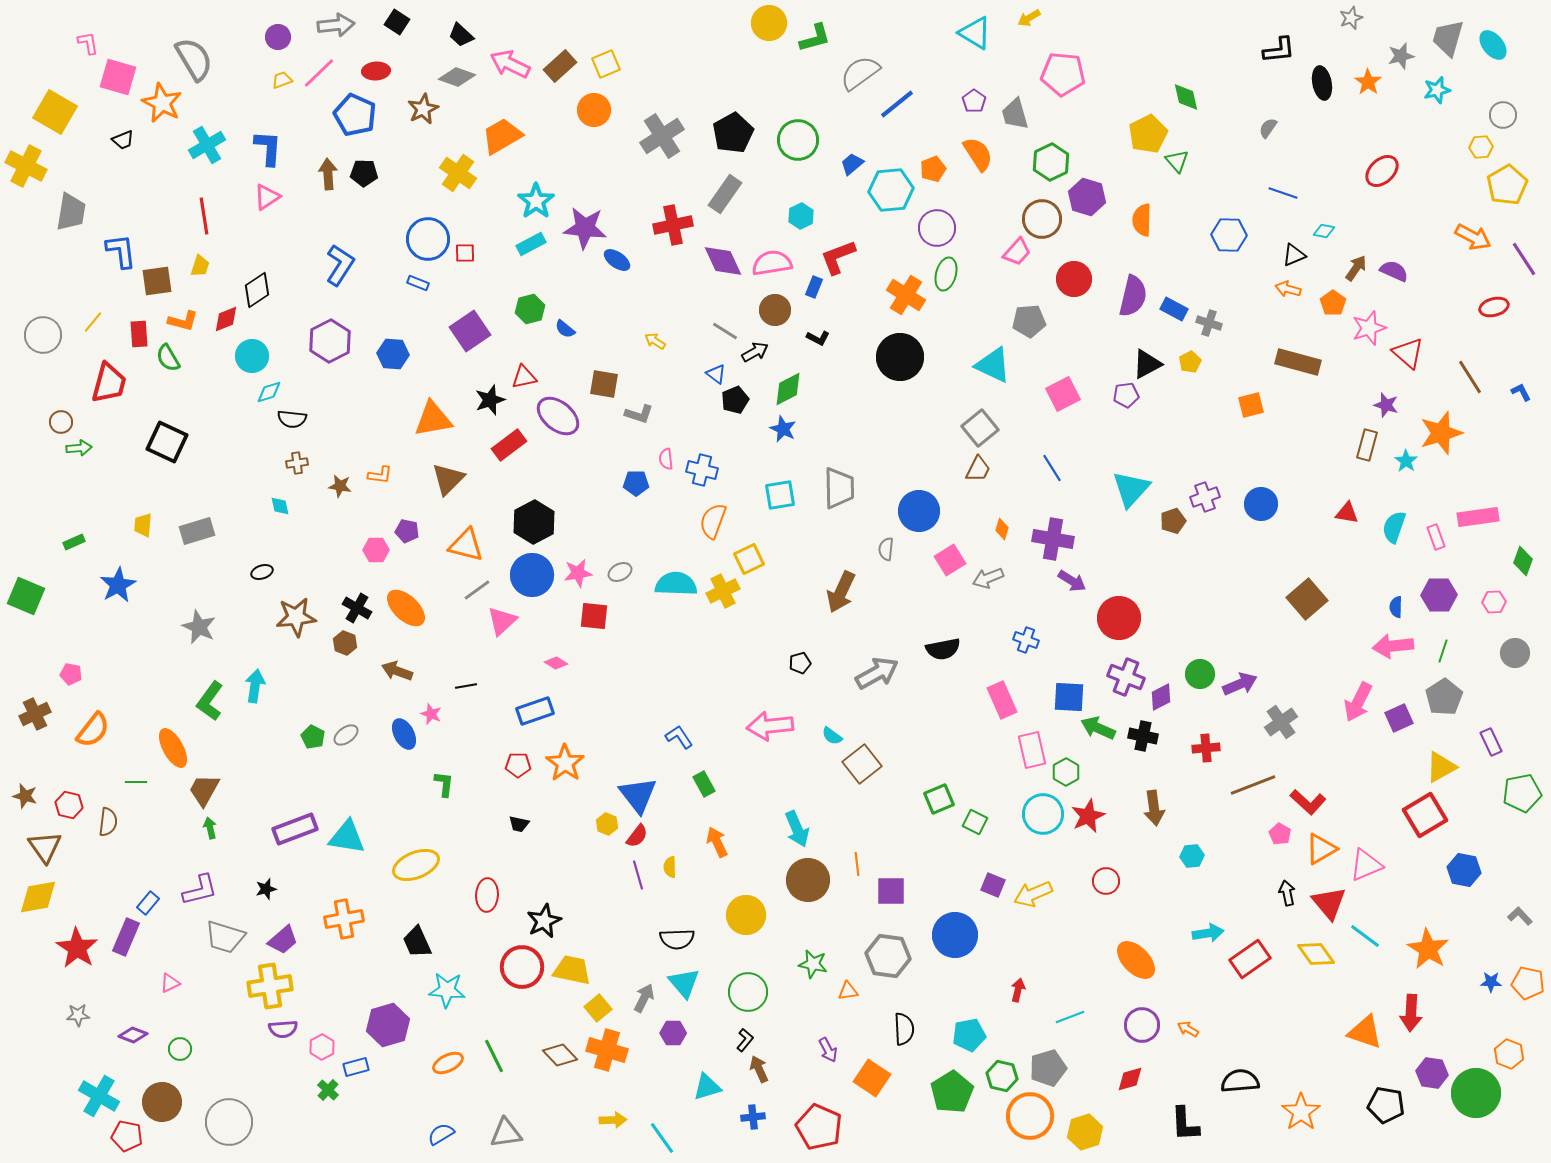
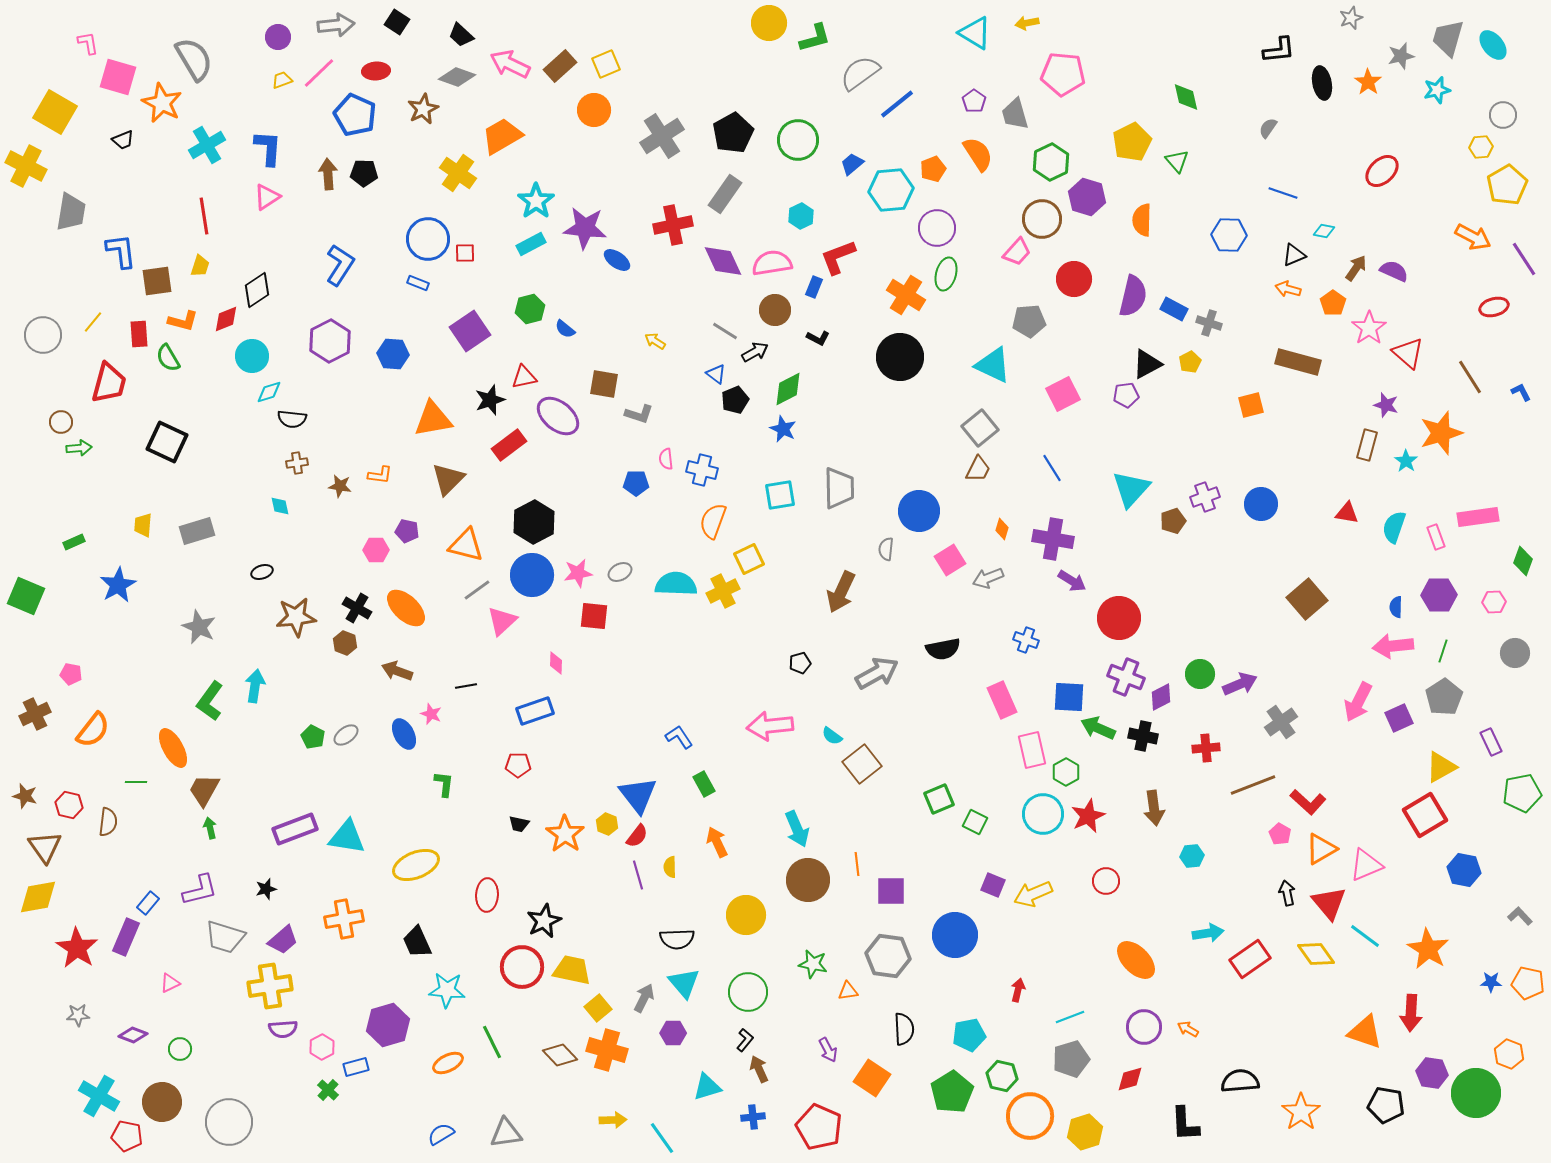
yellow arrow at (1029, 18): moved 2 px left, 5 px down; rotated 20 degrees clockwise
yellow pentagon at (1148, 134): moved 16 px left, 8 px down
pink star at (1369, 328): rotated 16 degrees counterclockwise
pink diamond at (556, 663): rotated 60 degrees clockwise
orange star at (565, 763): moved 71 px down
purple circle at (1142, 1025): moved 2 px right, 2 px down
green line at (494, 1056): moved 2 px left, 14 px up
gray pentagon at (1048, 1068): moved 23 px right, 9 px up
